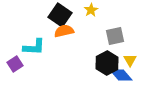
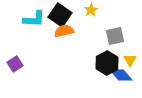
cyan L-shape: moved 28 px up
